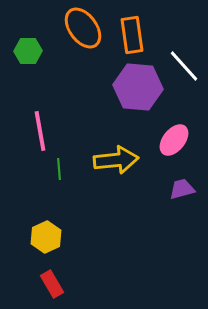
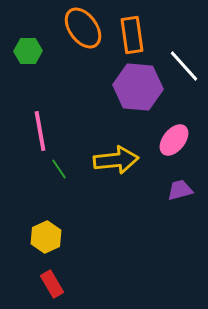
green line: rotated 30 degrees counterclockwise
purple trapezoid: moved 2 px left, 1 px down
